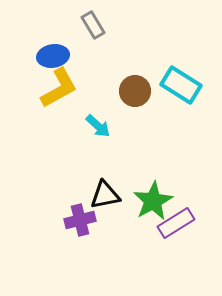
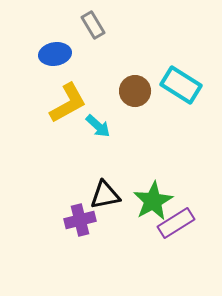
blue ellipse: moved 2 px right, 2 px up
yellow L-shape: moved 9 px right, 15 px down
